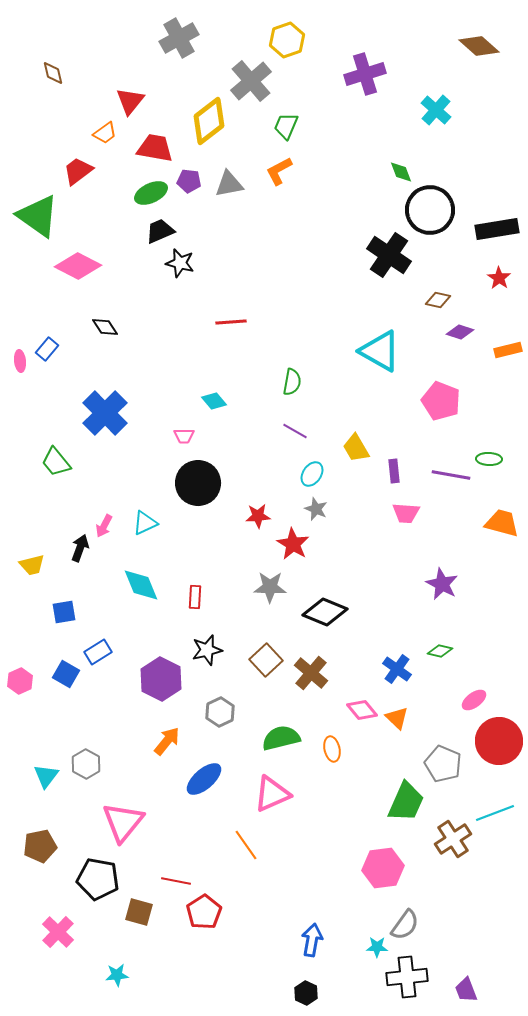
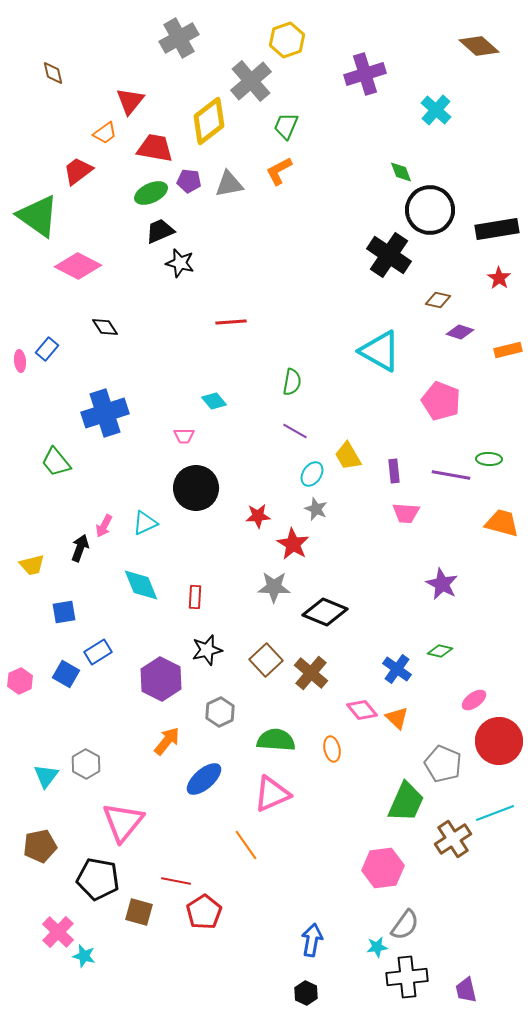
blue cross at (105, 413): rotated 27 degrees clockwise
yellow trapezoid at (356, 448): moved 8 px left, 8 px down
black circle at (198, 483): moved 2 px left, 5 px down
gray star at (270, 587): moved 4 px right
green semicircle at (281, 738): moved 5 px left, 2 px down; rotated 18 degrees clockwise
cyan star at (377, 947): rotated 10 degrees counterclockwise
cyan star at (117, 975): moved 33 px left, 19 px up; rotated 20 degrees clockwise
purple trapezoid at (466, 990): rotated 8 degrees clockwise
